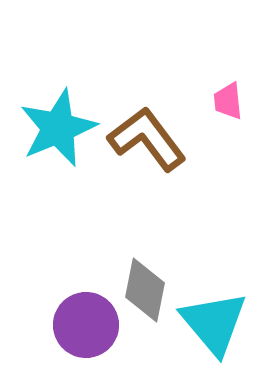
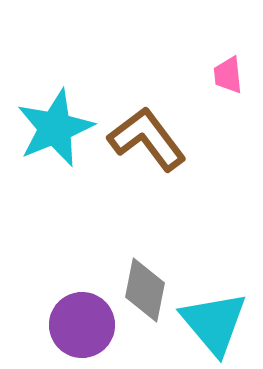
pink trapezoid: moved 26 px up
cyan star: moved 3 px left
purple circle: moved 4 px left
